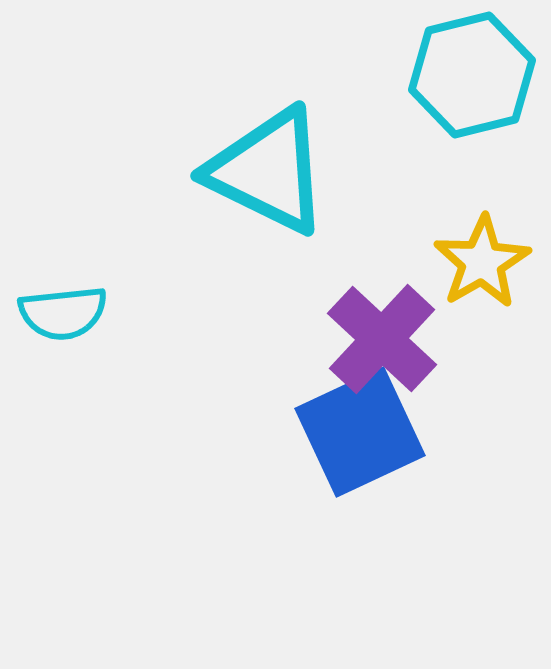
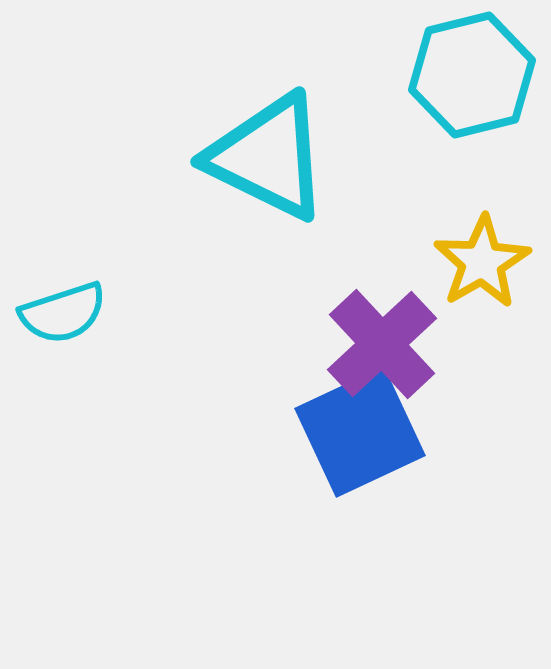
cyan triangle: moved 14 px up
cyan semicircle: rotated 12 degrees counterclockwise
purple cross: moved 5 px down; rotated 4 degrees clockwise
